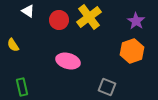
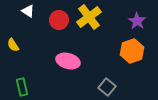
purple star: moved 1 px right
gray square: rotated 18 degrees clockwise
